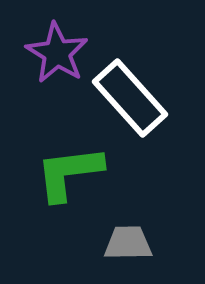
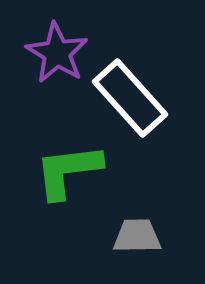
green L-shape: moved 1 px left, 2 px up
gray trapezoid: moved 9 px right, 7 px up
